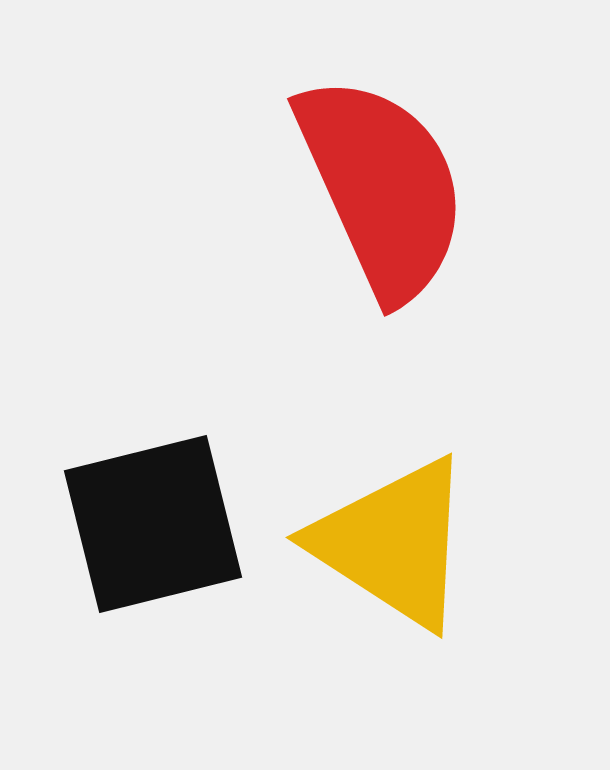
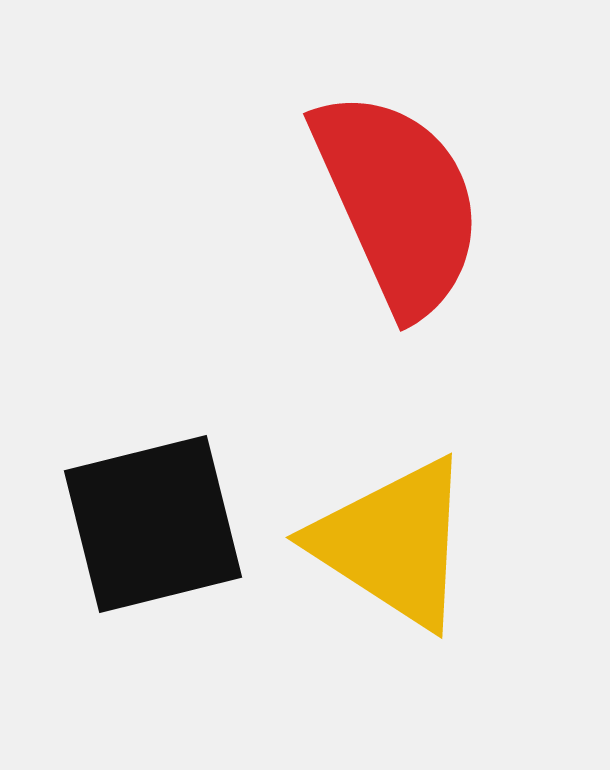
red semicircle: moved 16 px right, 15 px down
